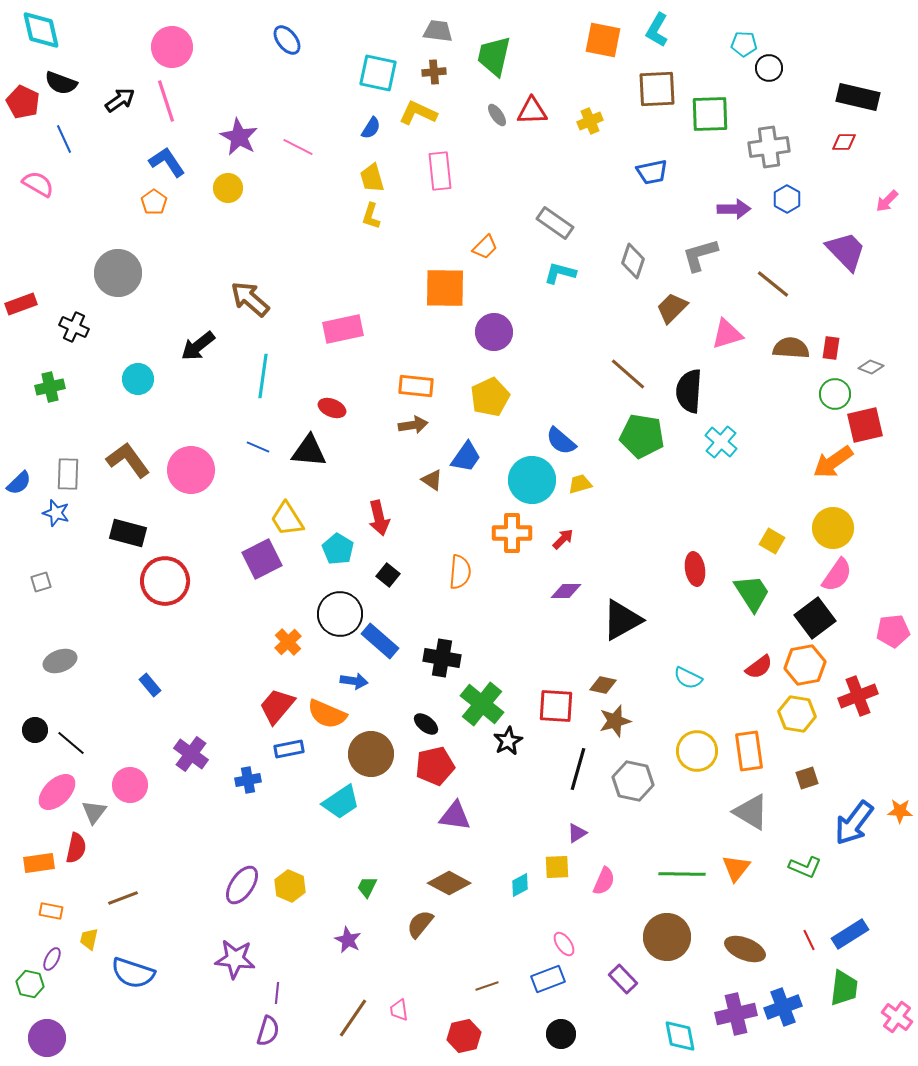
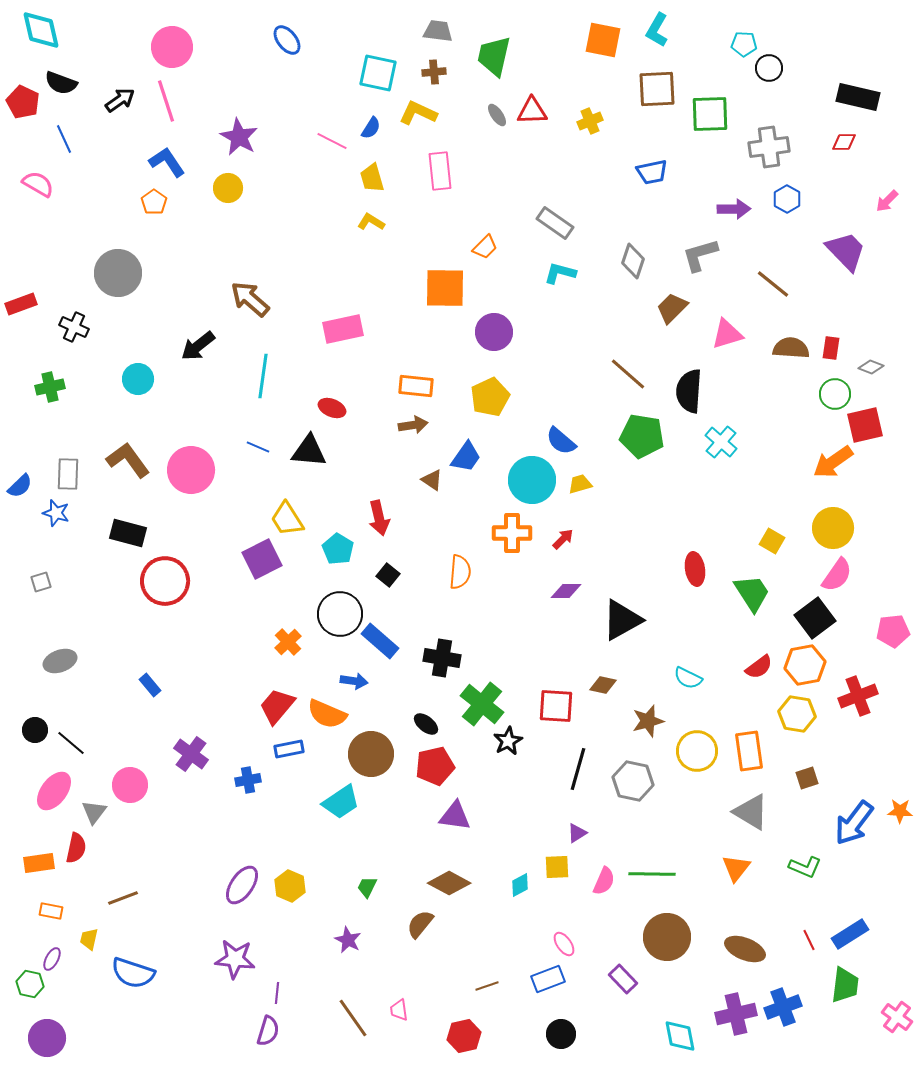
pink line at (298, 147): moved 34 px right, 6 px up
yellow L-shape at (371, 216): moved 6 px down; rotated 104 degrees clockwise
blue semicircle at (19, 483): moved 1 px right, 3 px down
brown star at (615, 721): moved 33 px right
pink ellipse at (57, 792): moved 3 px left, 1 px up; rotated 9 degrees counterclockwise
green line at (682, 874): moved 30 px left
green trapezoid at (844, 988): moved 1 px right, 3 px up
brown line at (353, 1018): rotated 69 degrees counterclockwise
